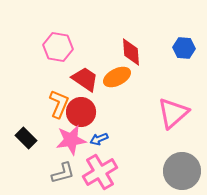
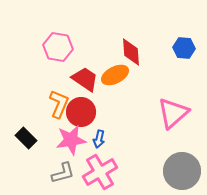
orange ellipse: moved 2 px left, 2 px up
blue arrow: rotated 54 degrees counterclockwise
